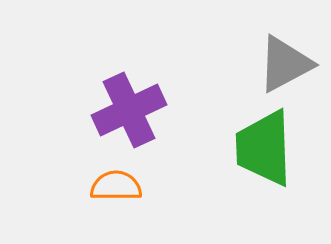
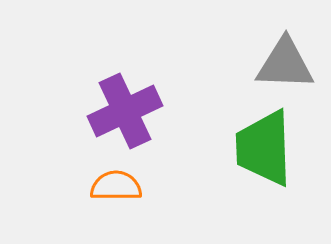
gray triangle: rotated 30 degrees clockwise
purple cross: moved 4 px left, 1 px down
